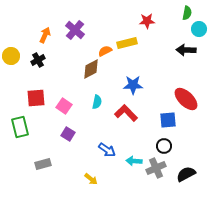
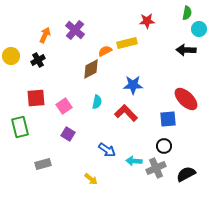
pink square: rotated 21 degrees clockwise
blue square: moved 1 px up
